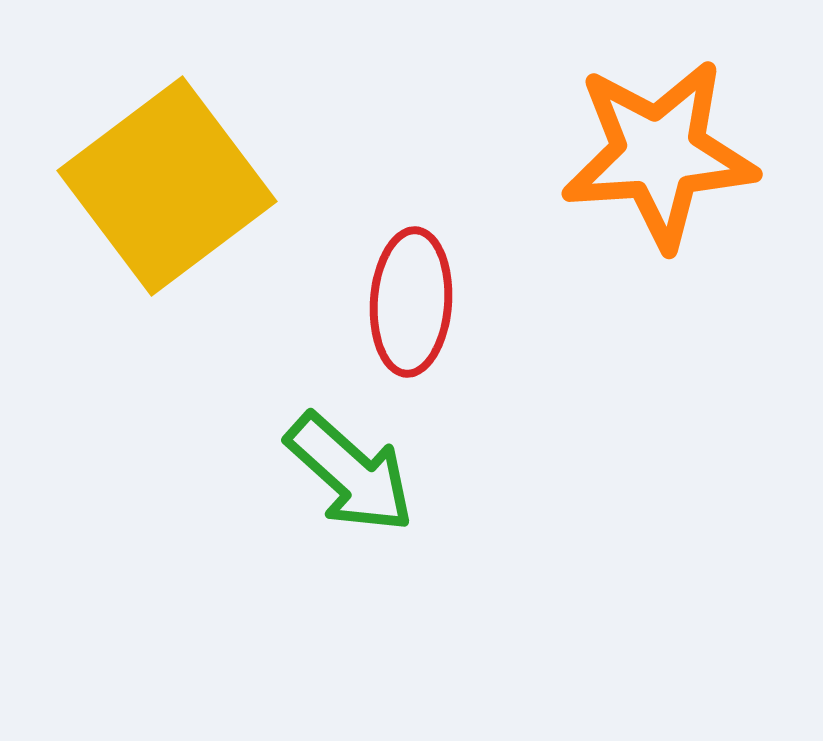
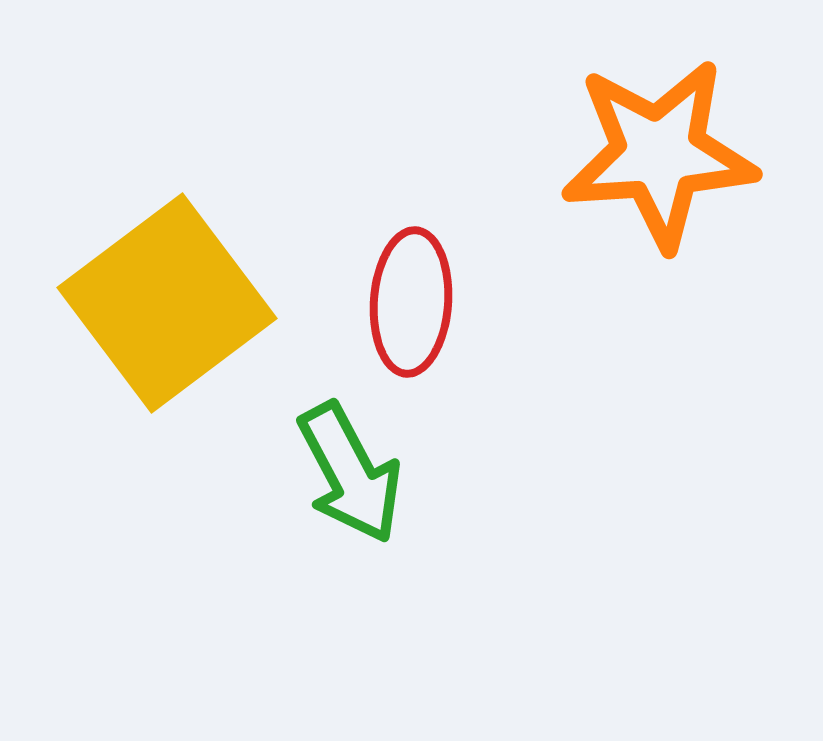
yellow square: moved 117 px down
green arrow: rotated 20 degrees clockwise
